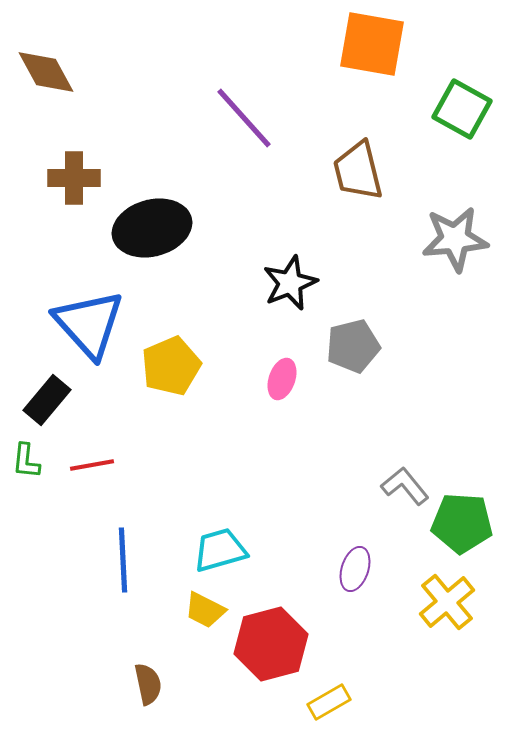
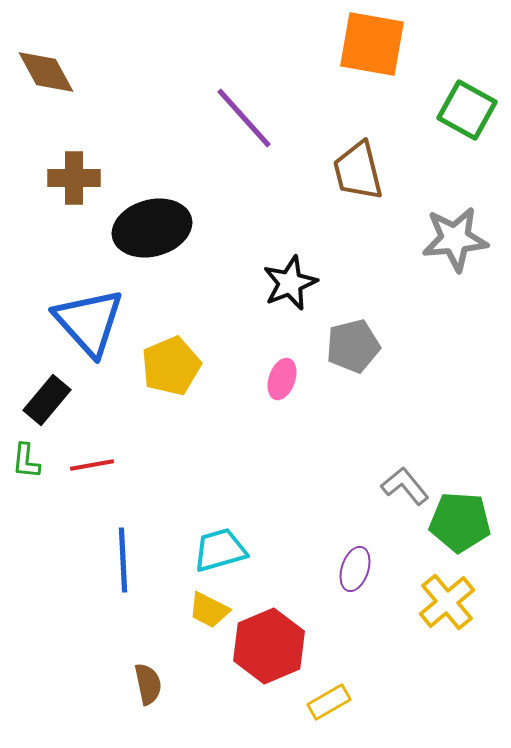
green square: moved 5 px right, 1 px down
blue triangle: moved 2 px up
green pentagon: moved 2 px left, 1 px up
yellow trapezoid: moved 4 px right
red hexagon: moved 2 px left, 2 px down; rotated 8 degrees counterclockwise
